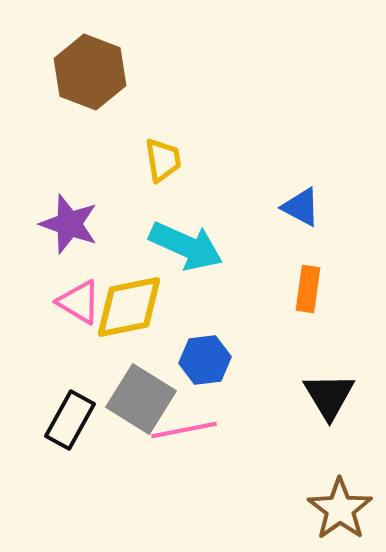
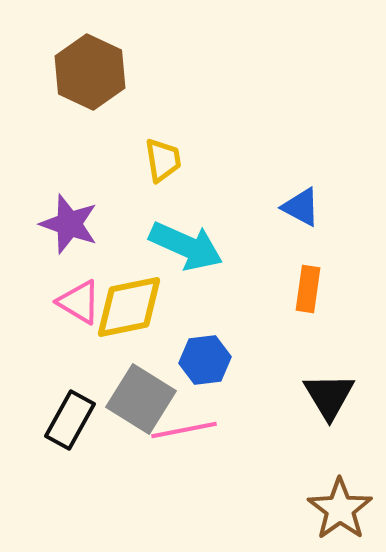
brown hexagon: rotated 4 degrees clockwise
